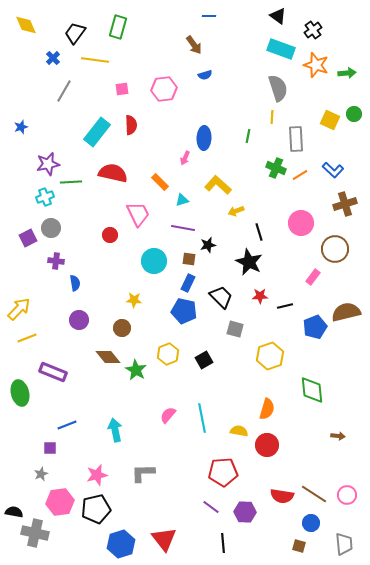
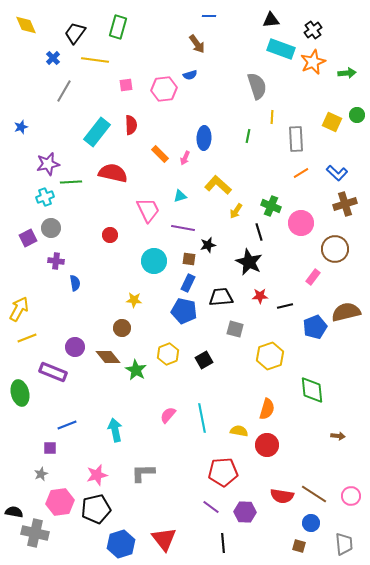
black triangle at (278, 16): moved 7 px left, 4 px down; rotated 42 degrees counterclockwise
brown arrow at (194, 45): moved 3 px right, 1 px up
orange star at (316, 65): moved 3 px left, 3 px up; rotated 30 degrees clockwise
blue semicircle at (205, 75): moved 15 px left
gray semicircle at (278, 88): moved 21 px left, 2 px up
pink square at (122, 89): moved 4 px right, 4 px up
green circle at (354, 114): moved 3 px right, 1 px down
yellow square at (330, 120): moved 2 px right, 2 px down
green cross at (276, 168): moved 5 px left, 38 px down
blue L-shape at (333, 170): moved 4 px right, 3 px down
orange line at (300, 175): moved 1 px right, 2 px up
orange rectangle at (160, 182): moved 28 px up
cyan triangle at (182, 200): moved 2 px left, 4 px up
yellow arrow at (236, 211): rotated 35 degrees counterclockwise
pink trapezoid at (138, 214): moved 10 px right, 4 px up
black trapezoid at (221, 297): rotated 50 degrees counterclockwise
yellow arrow at (19, 309): rotated 15 degrees counterclockwise
purple circle at (79, 320): moved 4 px left, 27 px down
pink circle at (347, 495): moved 4 px right, 1 px down
